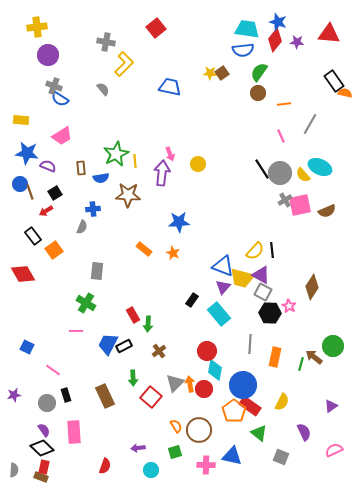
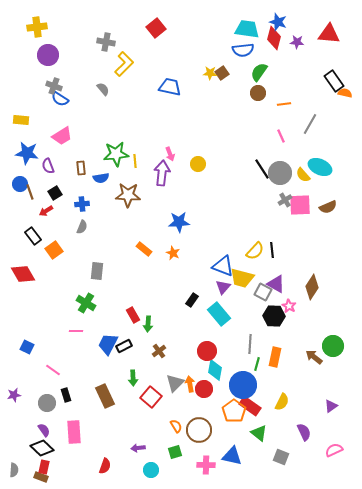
red diamond at (275, 40): moved 1 px left, 2 px up; rotated 25 degrees counterclockwise
green star at (116, 154): rotated 20 degrees clockwise
purple semicircle at (48, 166): rotated 133 degrees counterclockwise
pink square at (300, 205): rotated 10 degrees clockwise
blue cross at (93, 209): moved 11 px left, 5 px up
brown semicircle at (327, 211): moved 1 px right, 4 px up
purple triangle at (261, 275): moved 15 px right, 9 px down
black hexagon at (270, 313): moved 4 px right, 3 px down
green line at (301, 364): moved 44 px left
